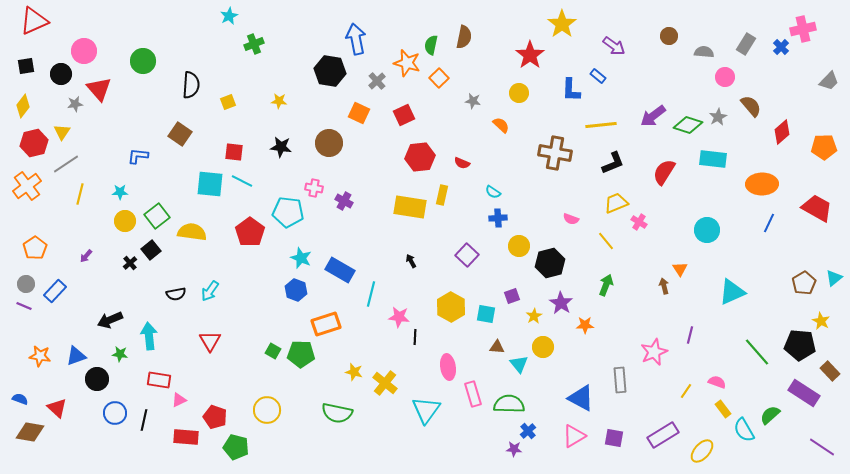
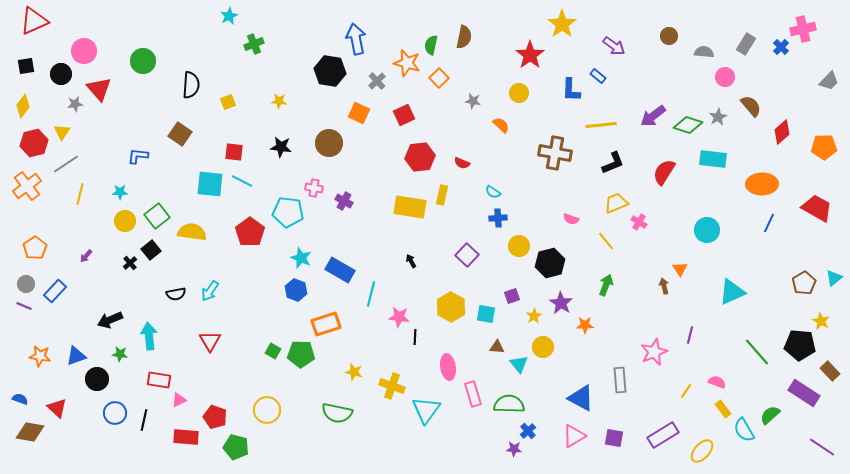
yellow cross at (385, 383): moved 7 px right, 3 px down; rotated 20 degrees counterclockwise
